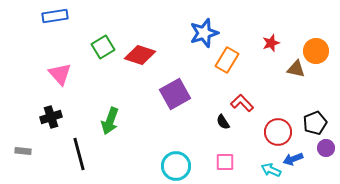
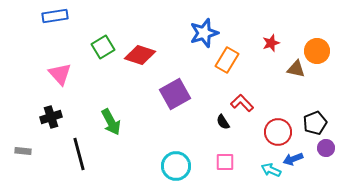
orange circle: moved 1 px right
green arrow: moved 1 px right, 1 px down; rotated 48 degrees counterclockwise
